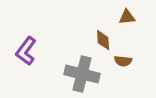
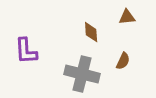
brown diamond: moved 12 px left, 8 px up
purple L-shape: rotated 40 degrees counterclockwise
brown semicircle: rotated 72 degrees counterclockwise
